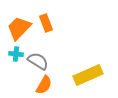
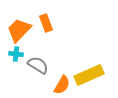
orange trapezoid: moved 2 px down
gray semicircle: moved 4 px down
yellow rectangle: moved 1 px right
orange semicircle: moved 18 px right
